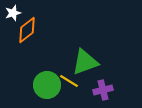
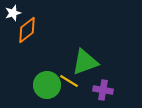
purple cross: rotated 24 degrees clockwise
